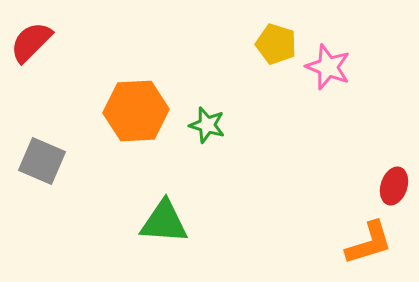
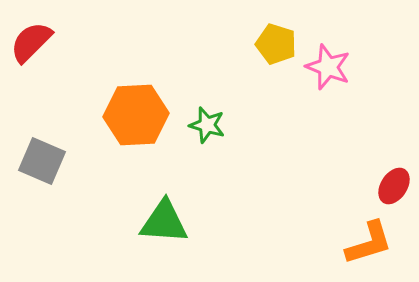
orange hexagon: moved 4 px down
red ellipse: rotated 15 degrees clockwise
